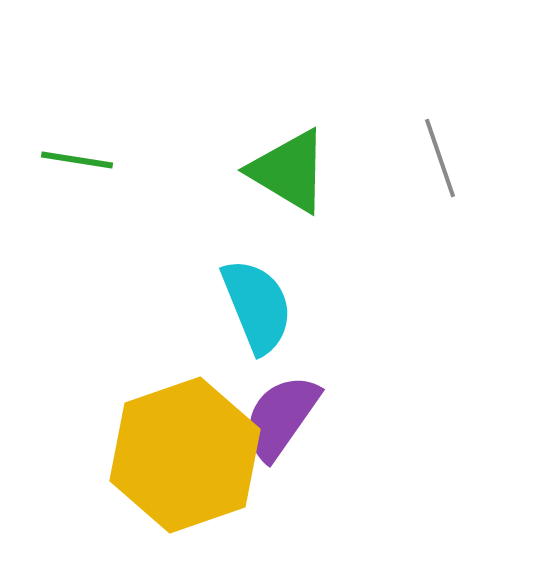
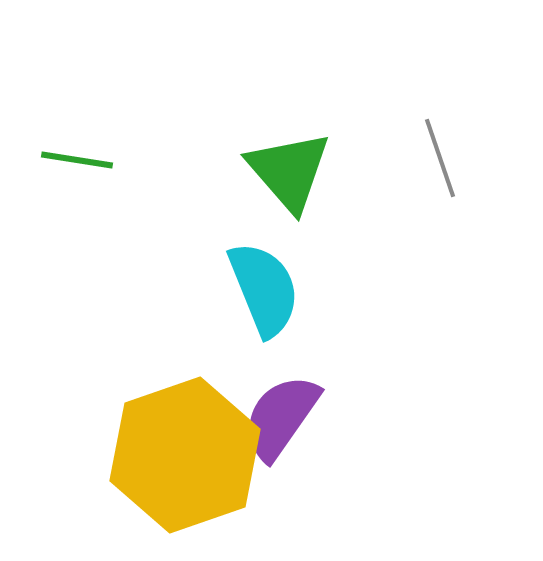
green triangle: rotated 18 degrees clockwise
cyan semicircle: moved 7 px right, 17 px up
